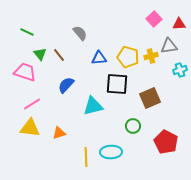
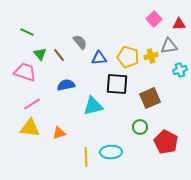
gray semicircle: moved 9 px down
blue semicircle: rotated 36 degrees clockwise
green circle: moved 7 px right, 1 px down
